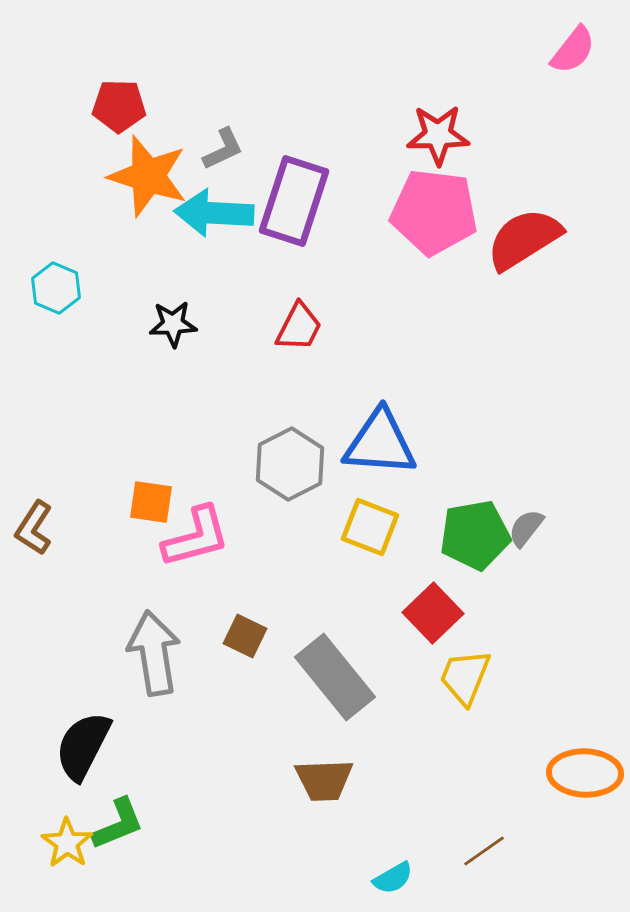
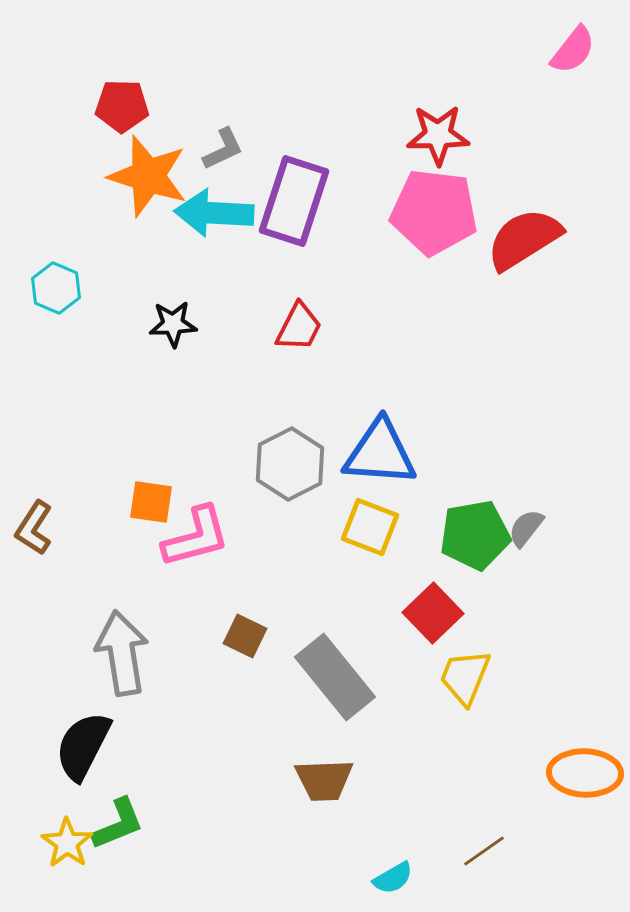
red pentagon: moved 3 px right
blue triangle: moved 10 px down
gray arrow: moved 32 px left
